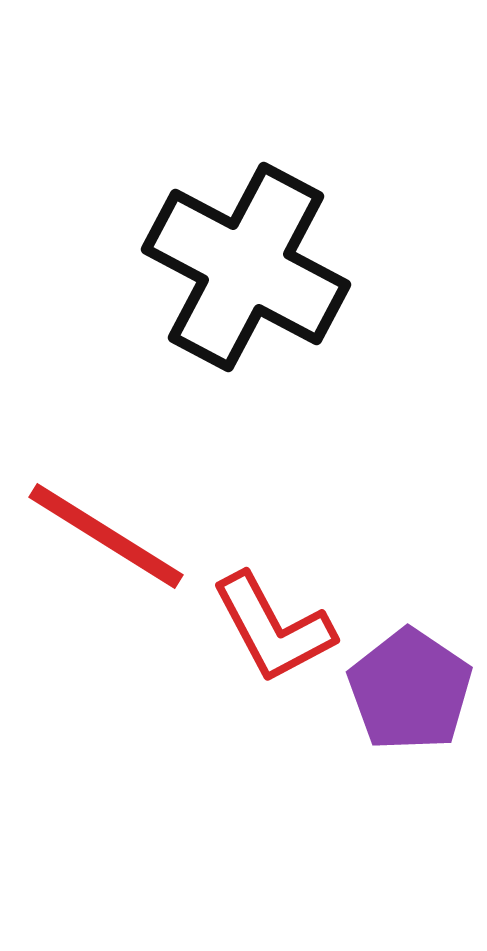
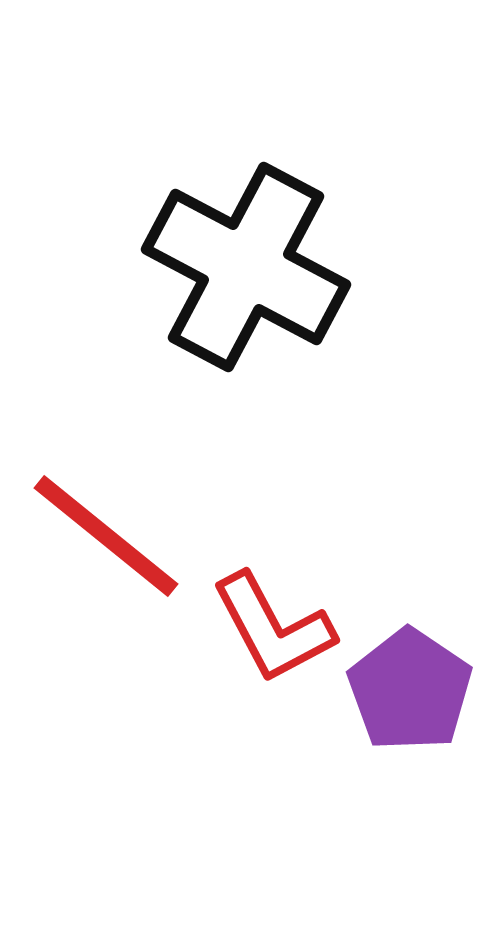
red line: rotated 7 degrees clockwise
